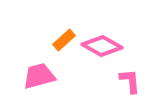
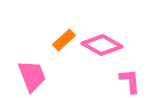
pink diamond: moved 1 px up
pink trapezoid: moved 7 px left; rotated 84 degrees clockwise
